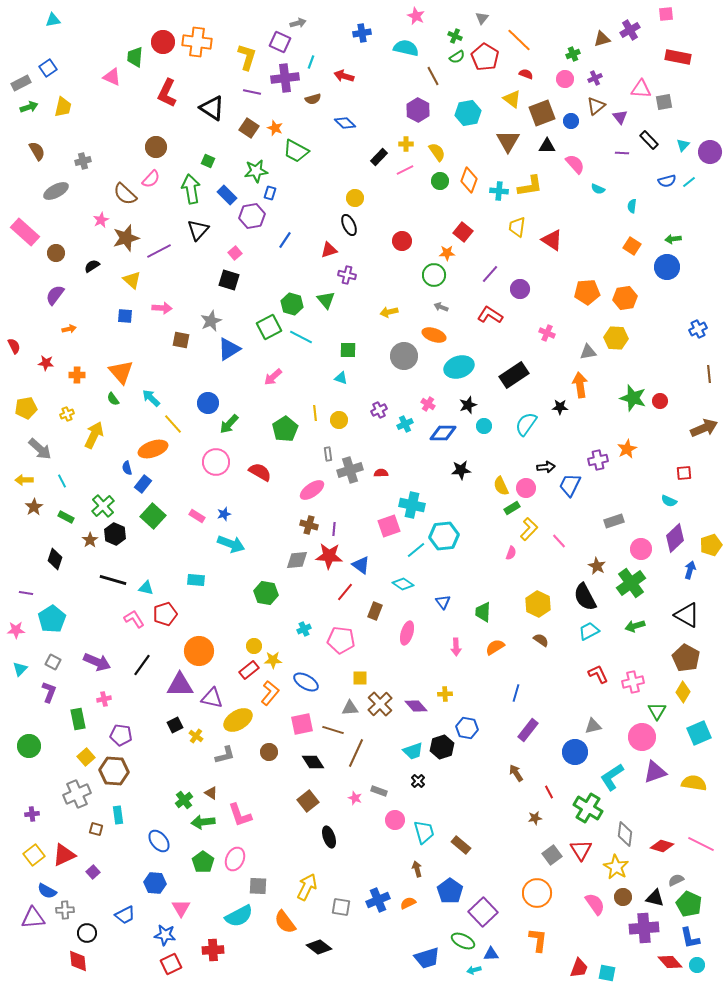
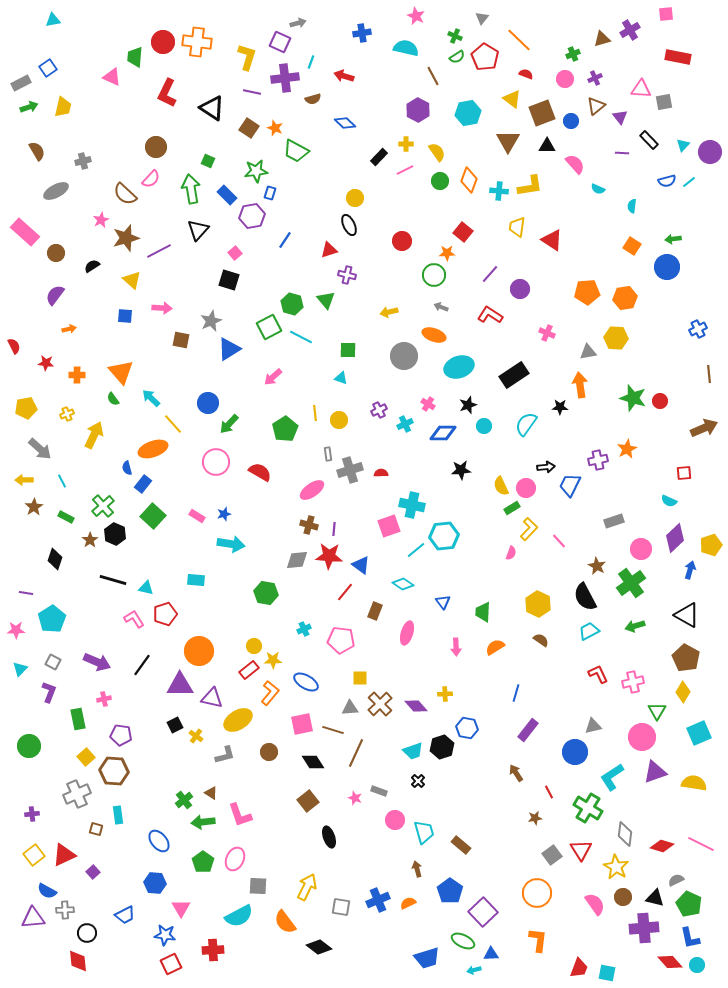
cyan arrow at (231, 544): rotated 12 degrees counterclockwise
